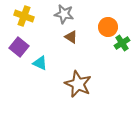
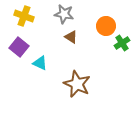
orange circle: moved 2 px left, 1 px up
brown star: moved 1 px left
